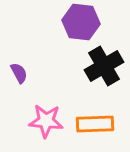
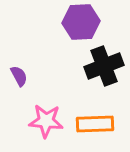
purple hexagon: rotated 9 degrees counterclockwise
black cross: rotated 9 degrees clockwise
purple semicircle: moved 3 px down
